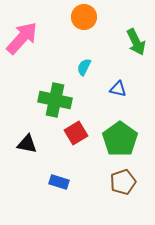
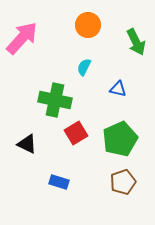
orange circle: moved 4 px right, 8 px down
green pentagon: rotated 12 degrees clockwise
black triangle: rotated 15 degrees clockwise
